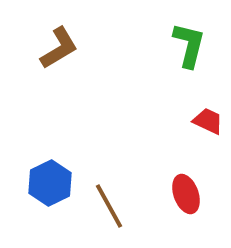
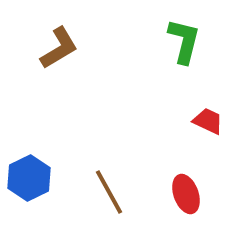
green L-shape: moved 5 px left, 4 px up
blue hexagon: moved 21 px left, 5 px up
brown line: moved 14 px up
